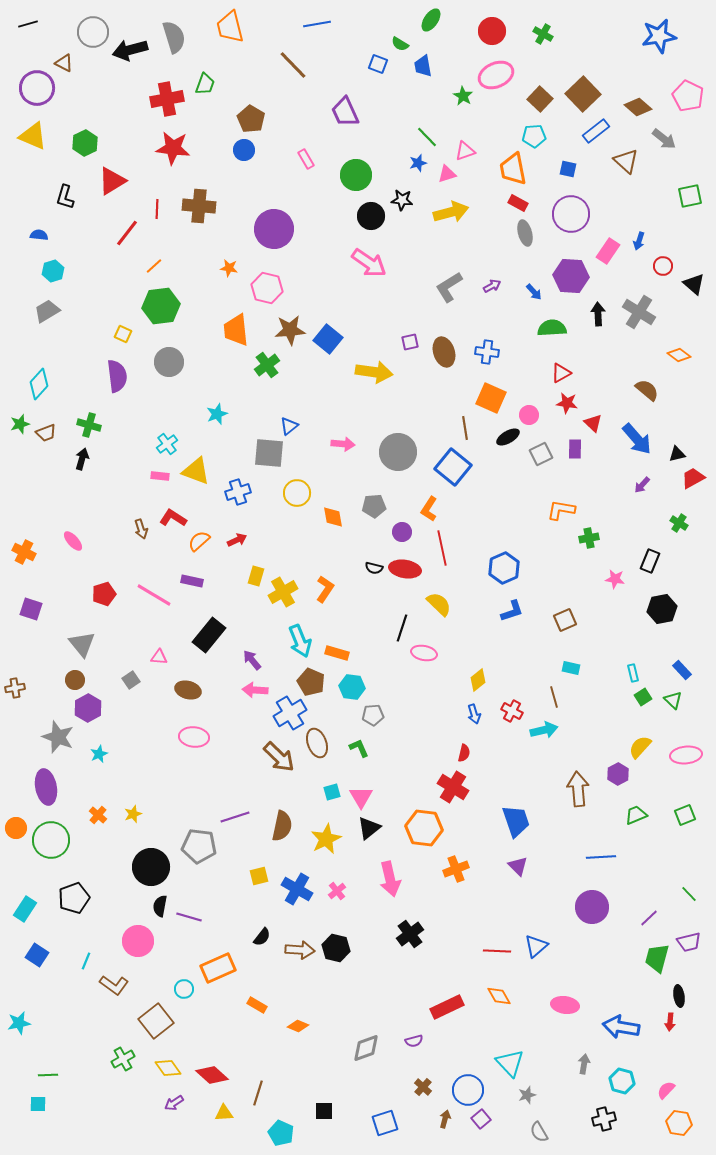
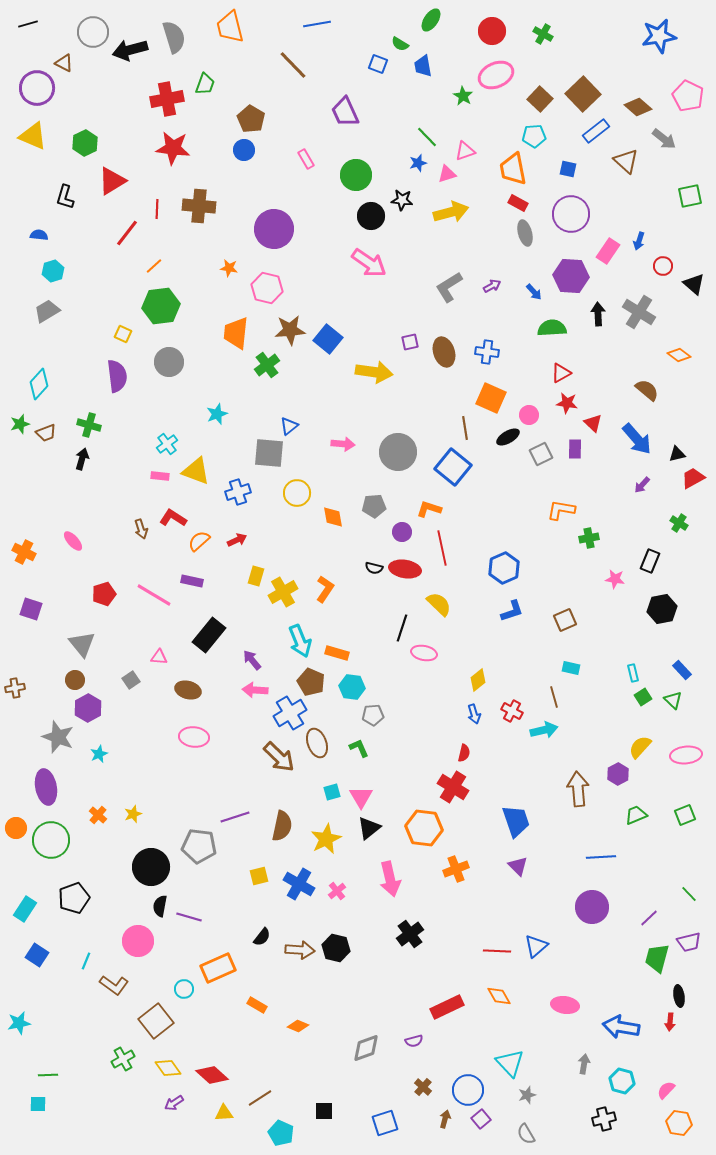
orange trapezoid at (236, 330): moved 3 px down; rotated 12 degrees clockwise
orange L-shape at (429, 509): rotated 75 degrees clockwise
blue cross at (297, 889): moved 2 px right, 5 px up
brown line at (258, 1093): moved 2 px right, 5 px down; rotated 40 degrees clockwise
gray semicircle at (539, 1132): moved 13 px left, 2 px down
